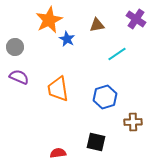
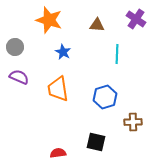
orange star: rotated 28 degrees counterclockwise
brown triangle: rotated 14 degrees clockwise
blue star: moved 4 px left, 13 px down
cyan line: rotated 54 degrees counterclockwise
